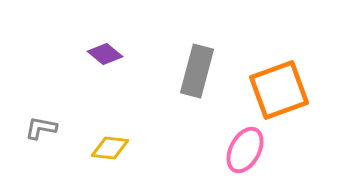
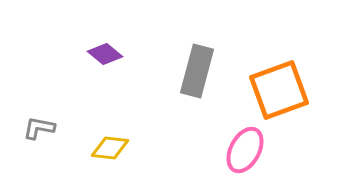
gray L-shape: moved 2 px left
